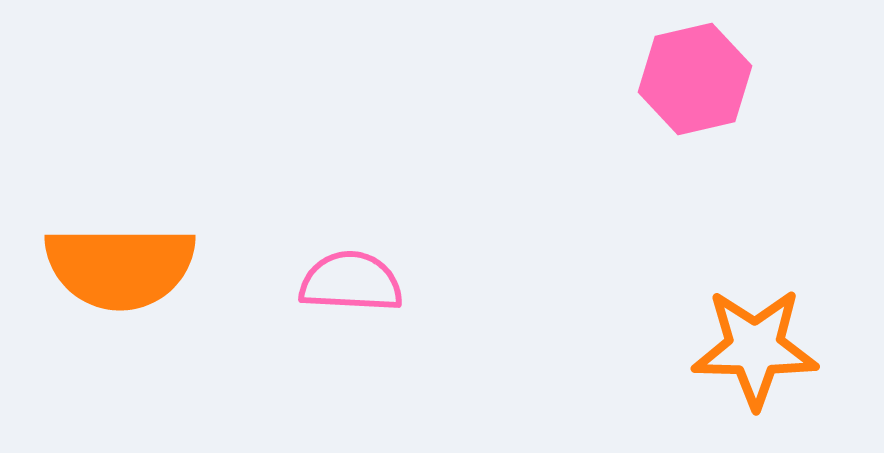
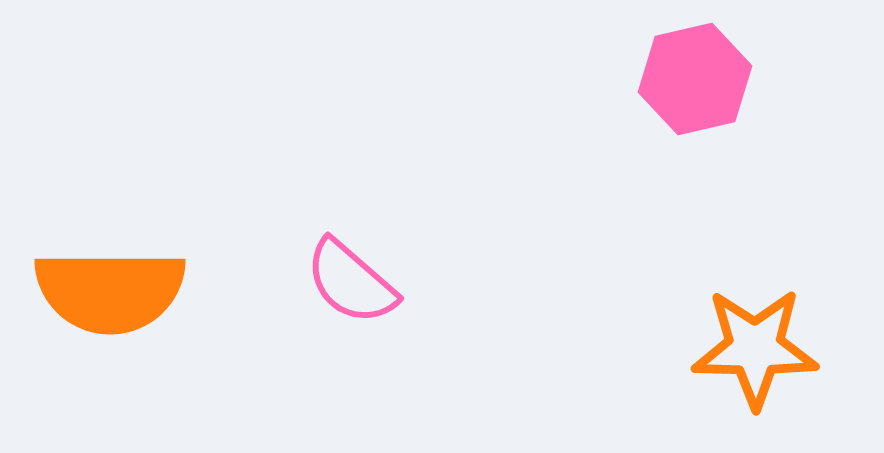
orange semicircle: moved 10 px left, 24 px down
pink semicircle: rotated 142 degrees counterclockwise
